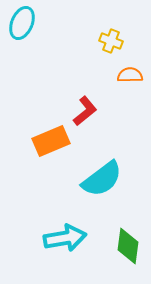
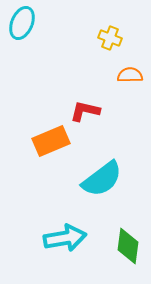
yellow cross: moved 1 px left, 3 px up
red L-shape: rotated 128 degrees counterclockwise
